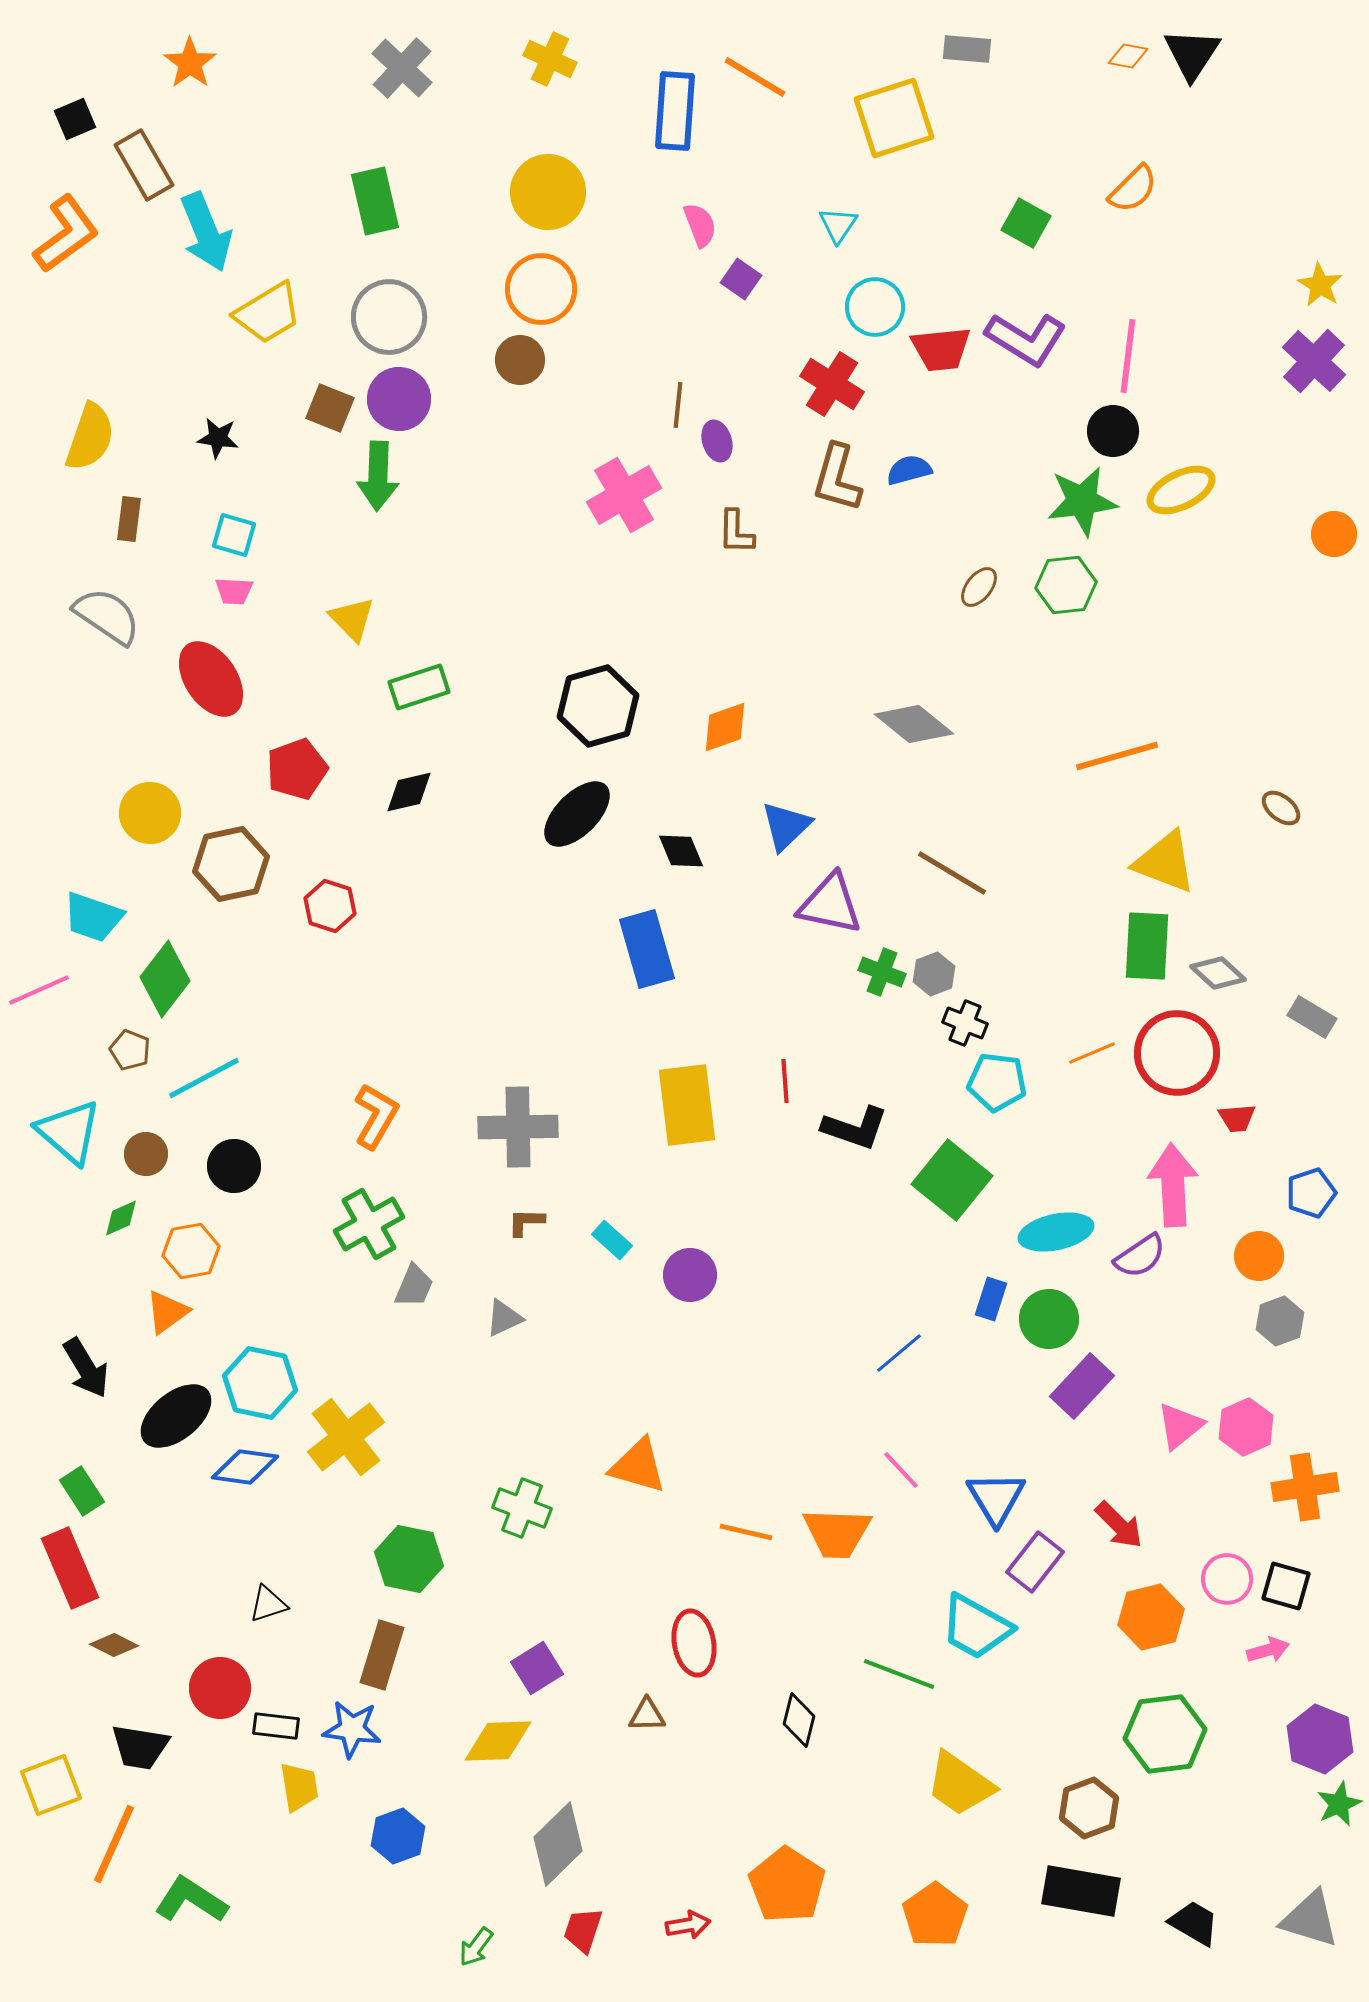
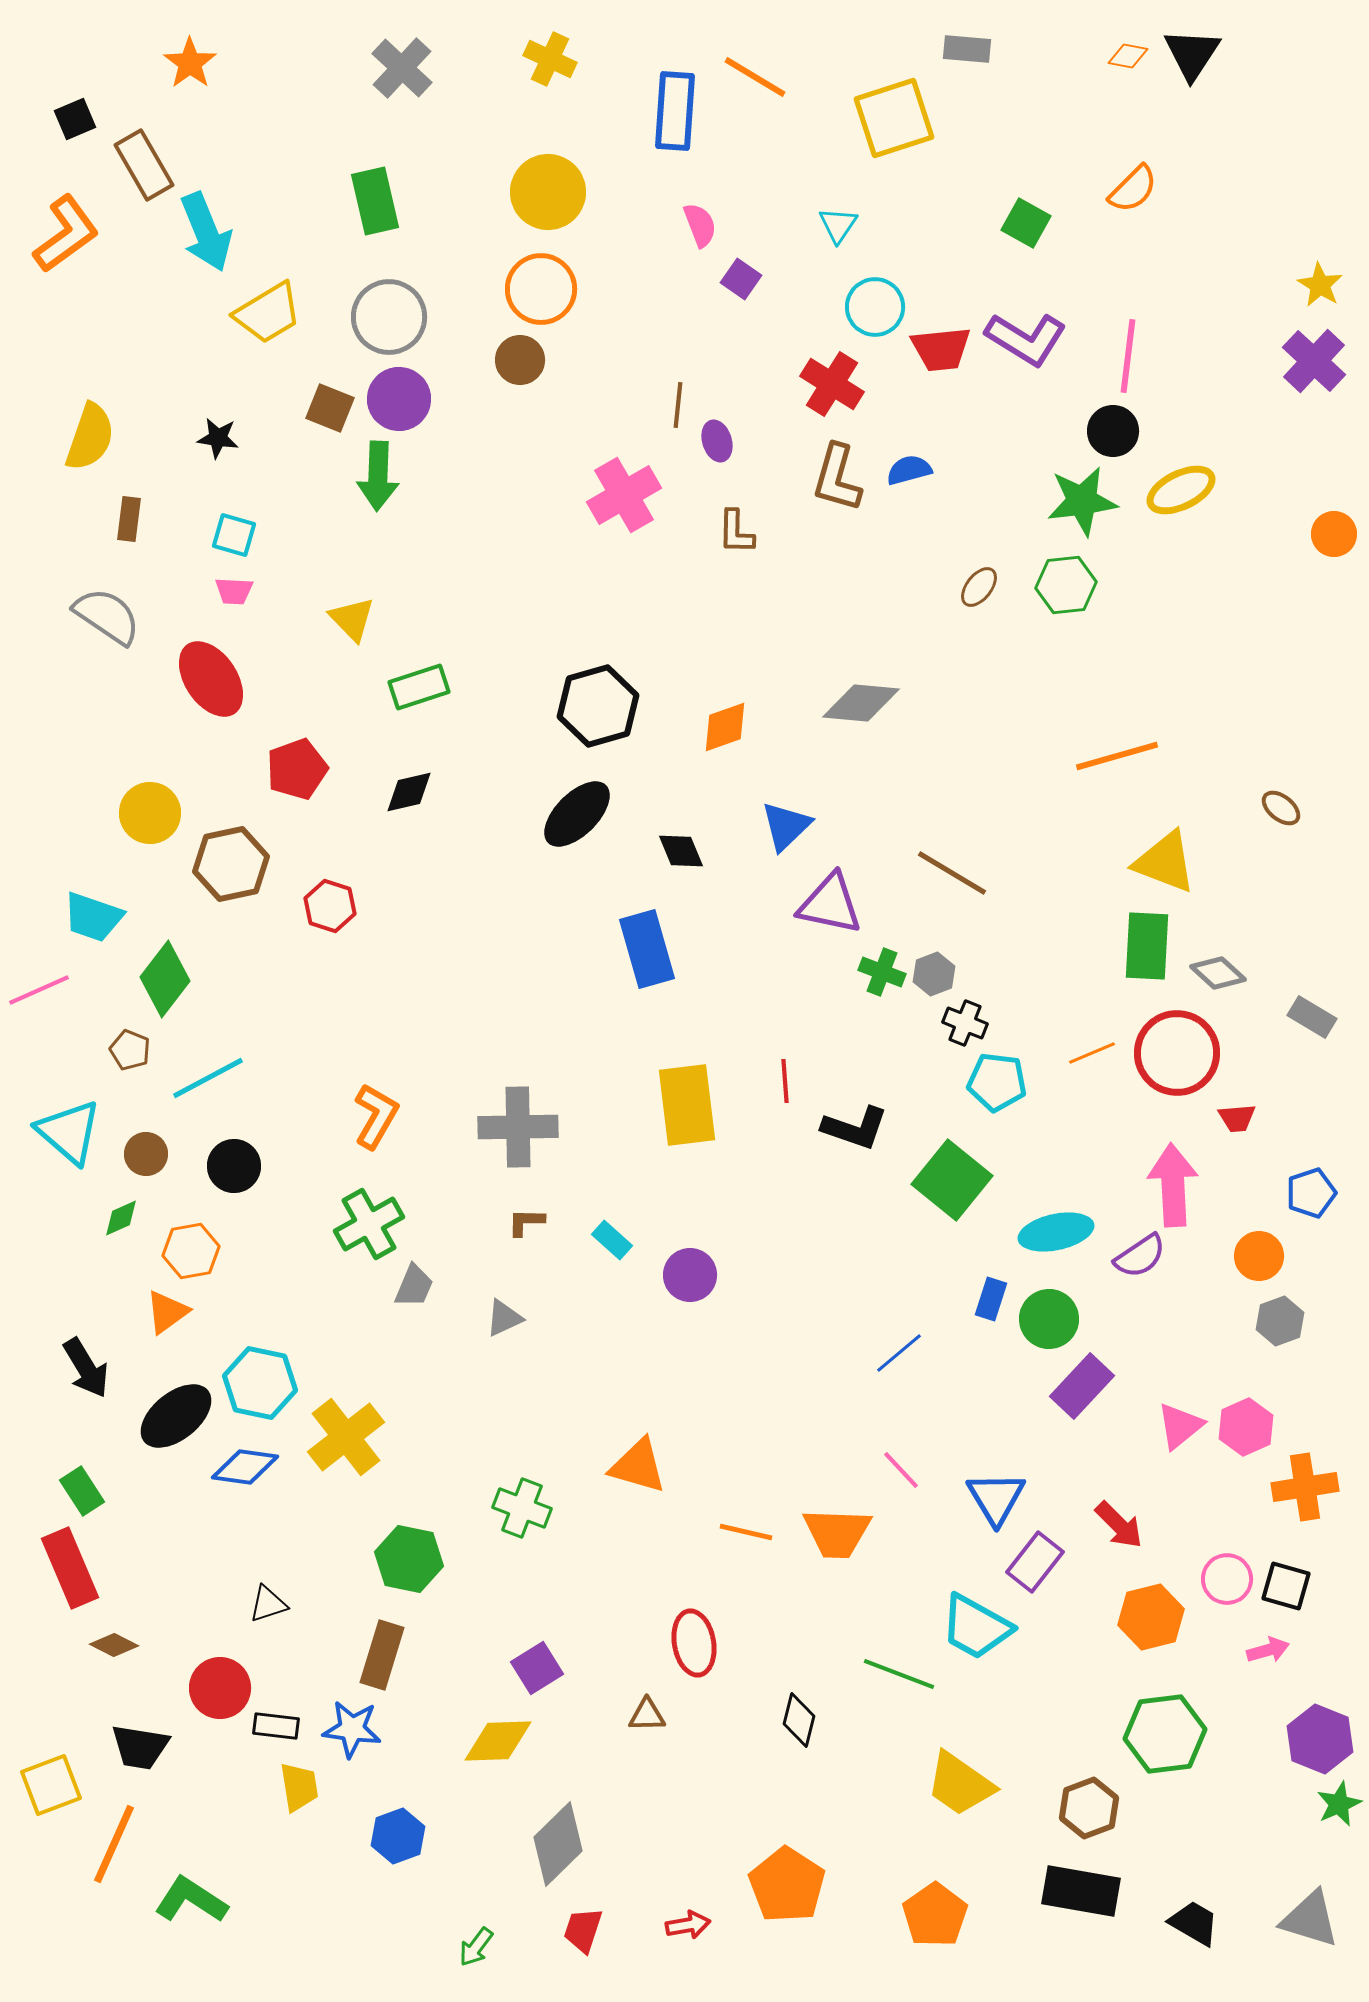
gray diamond at (914, 724): moved 53 px left, 21 px up; rotated 34 degrees counterclockwise
cyan line at (204, 1078): moved 4 px right
